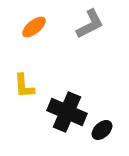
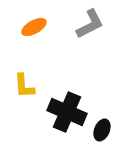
orange ellipse: rotated 10 degrees clockwise
black ellipse: rotated 25 degrees counterclockwise
